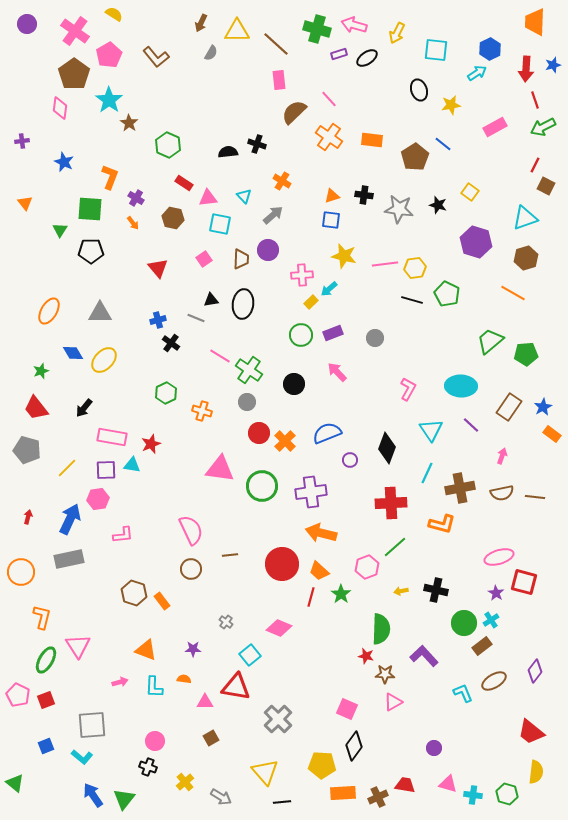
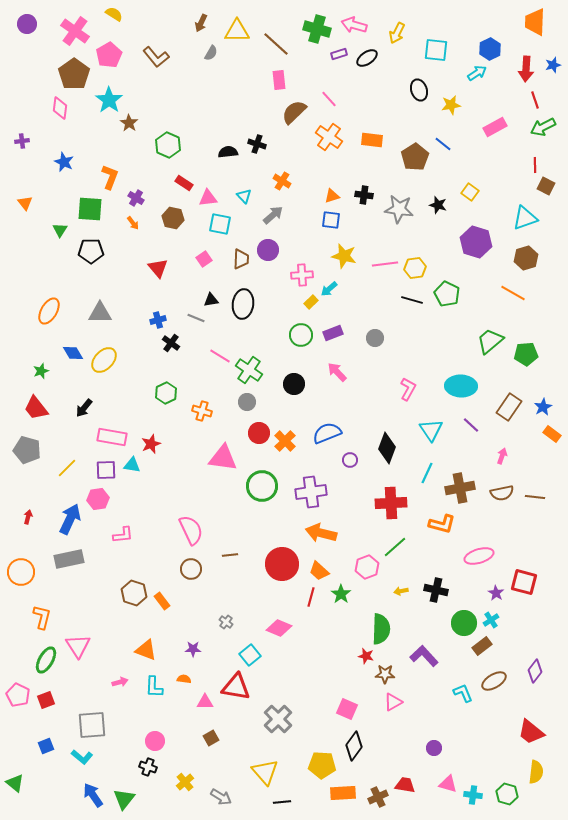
red line at (535, 165): rotated 28 degrees counterclockwise
pink triangle at (220, 469): moved 3 px right, 11 px up
pink ellipse at (499, 557): moved 20 px left, 1 px up
